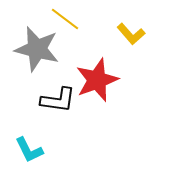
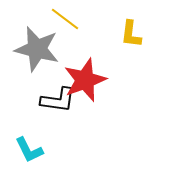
yellow L-shape: rotated 48 degrees clockwise
red star: moved 12 px left
